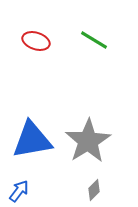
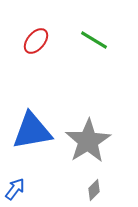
red ellipse: rotated 68 degrees counterclockwise
blue triangle: moved 9 px up
blue arrow: moved 4 px left, 2 px up
